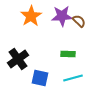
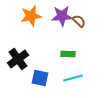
orange star: rotated 20 degrees clockwise
